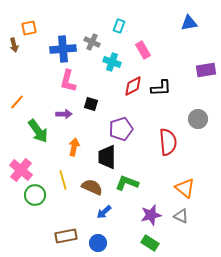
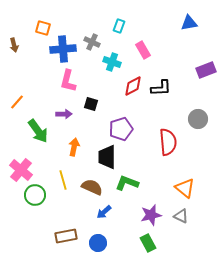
orange square: moved 14 px right; rotated 28 degrees clockwise
purple rectangle: rotated 12 degrees counterclockwise
green rectangle: moved 2 px left; rotated 30 degrees clockwise
